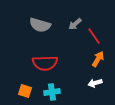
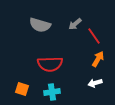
red semicircle: moved 5 px right, 1 px down
orange square: moved 3 px left, 2 px up
